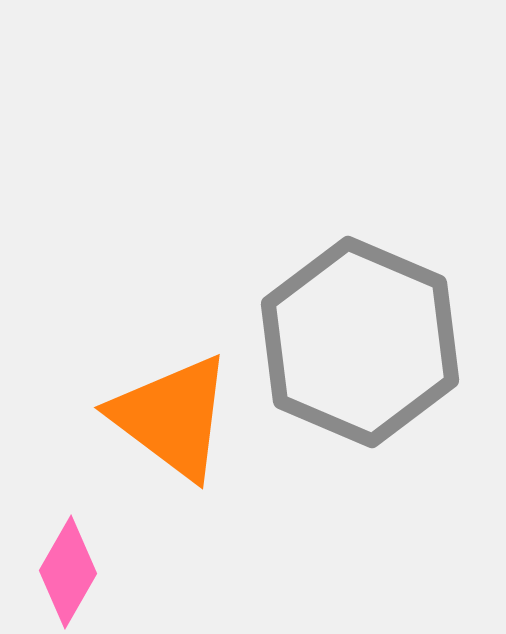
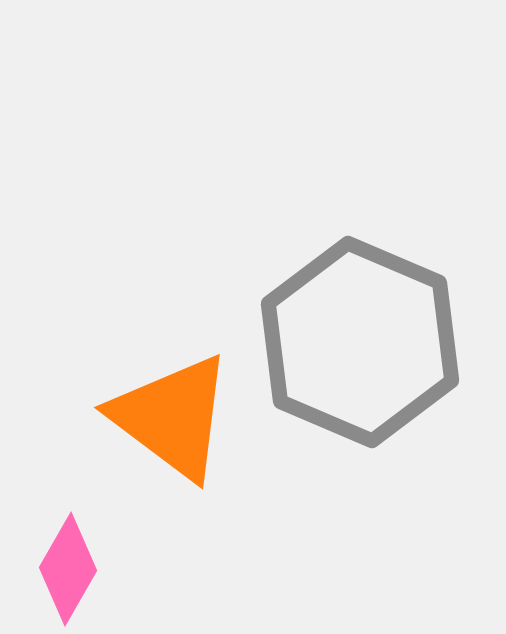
pink diamond: moved 3 px up
